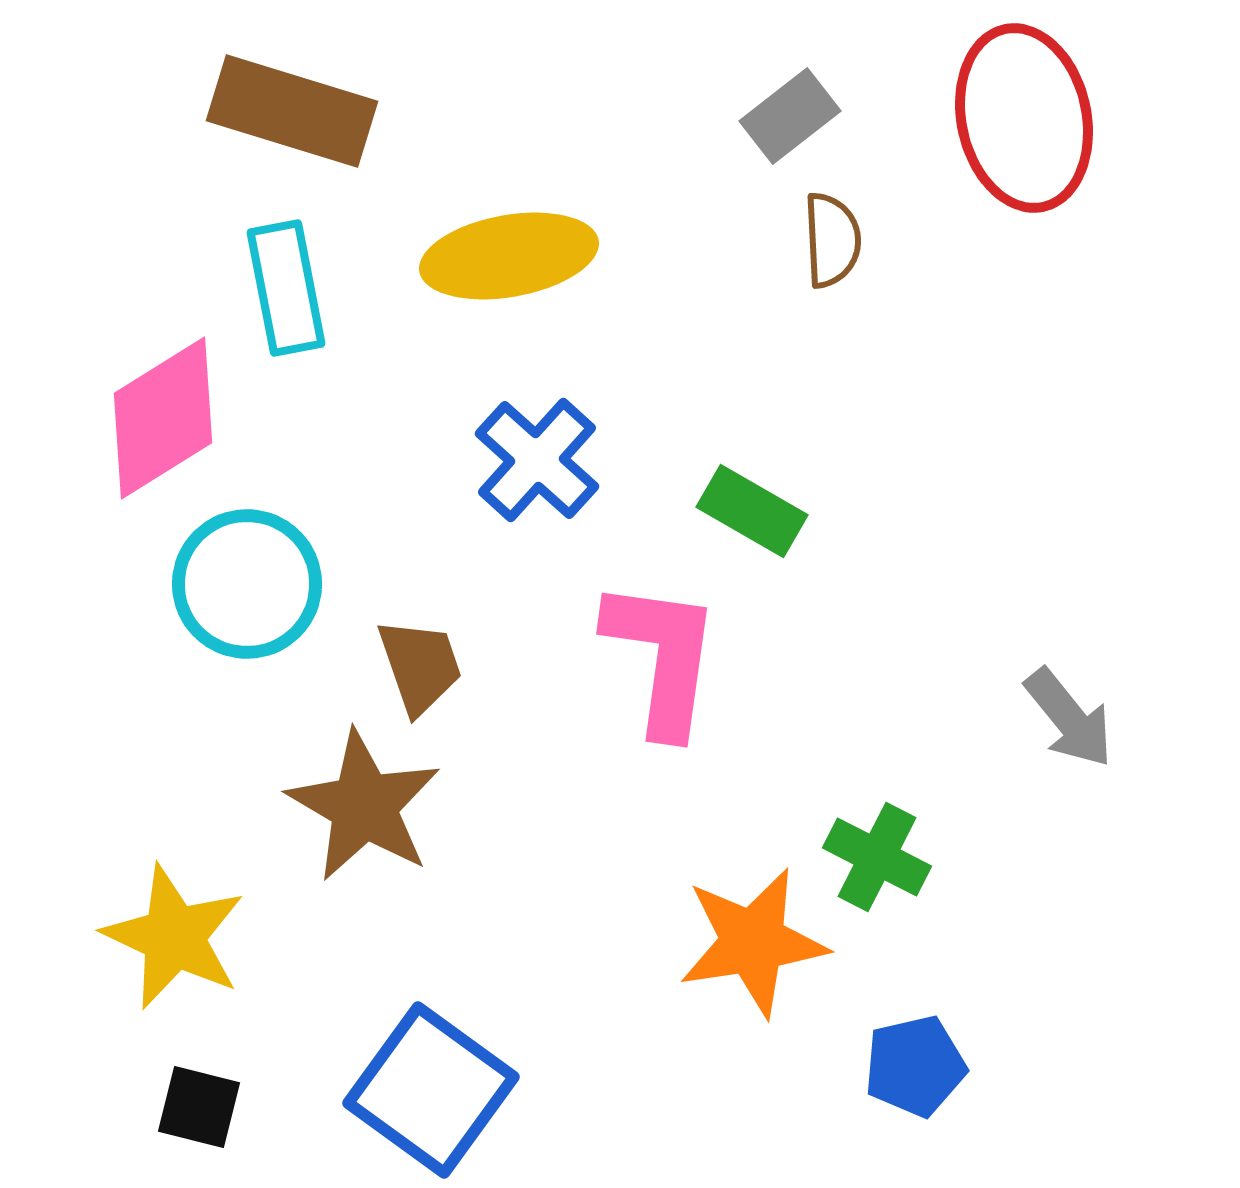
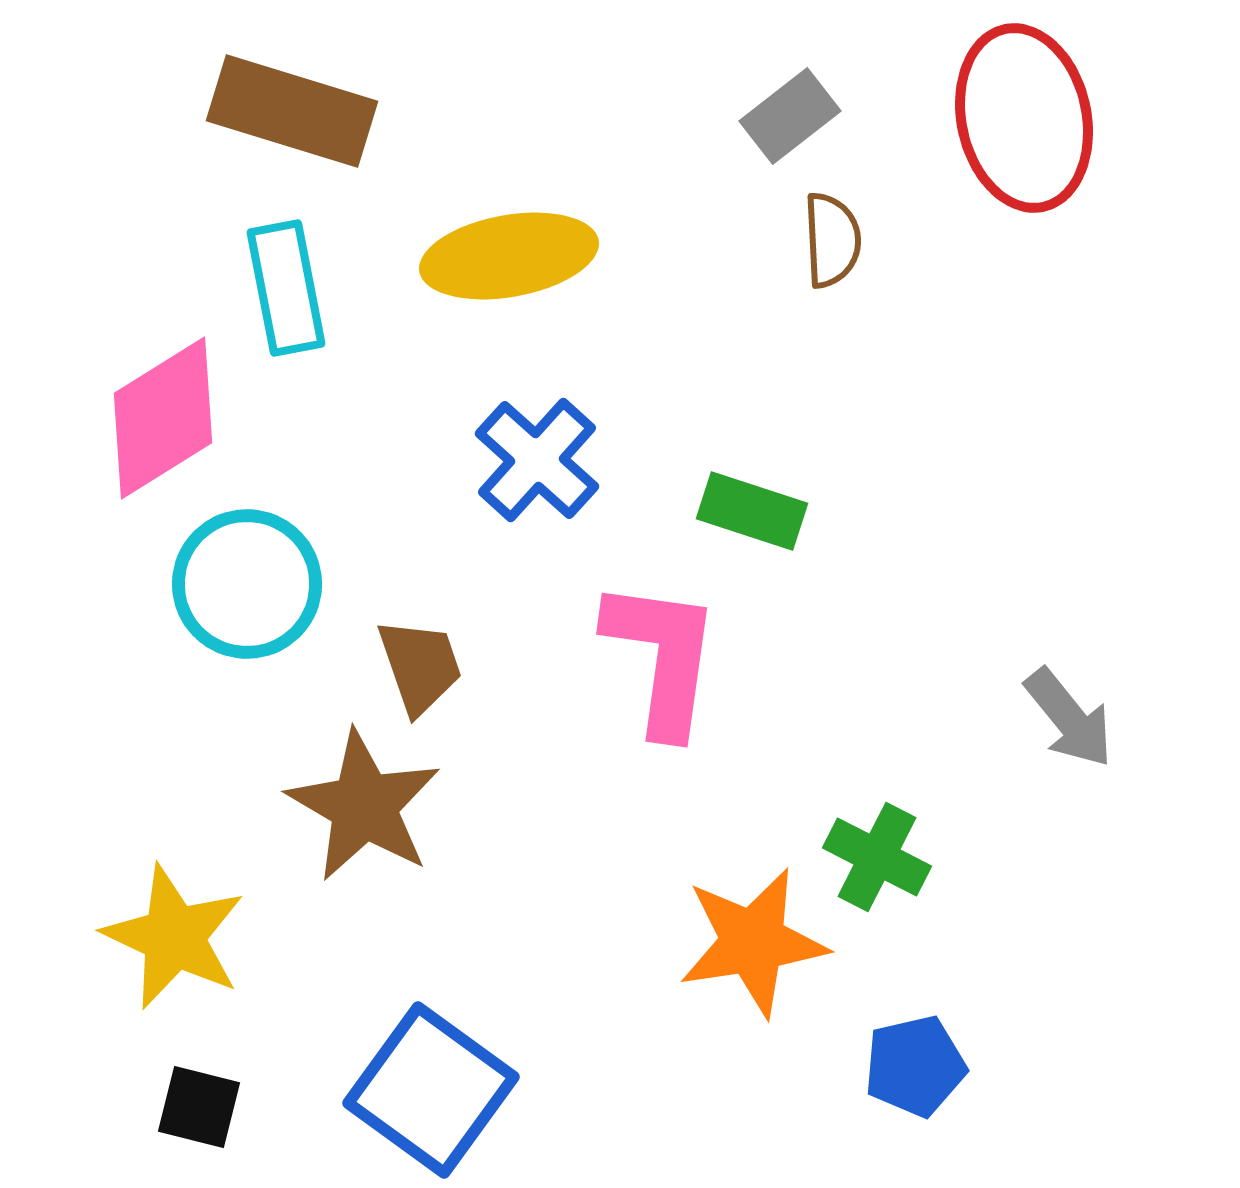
green rectangle: rotated 12 degrees counterclockwise
